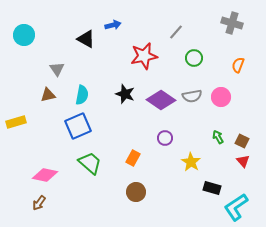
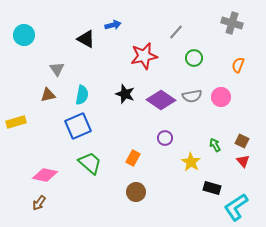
green arrow: moved 3 px left, 8 px down
